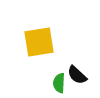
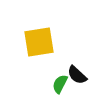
green semicircle: moved 1 px right, 1 px down; rotated 24 degrees clockwise
